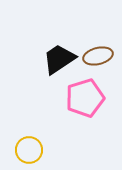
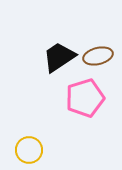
black trapezoid: moved 2 px up
